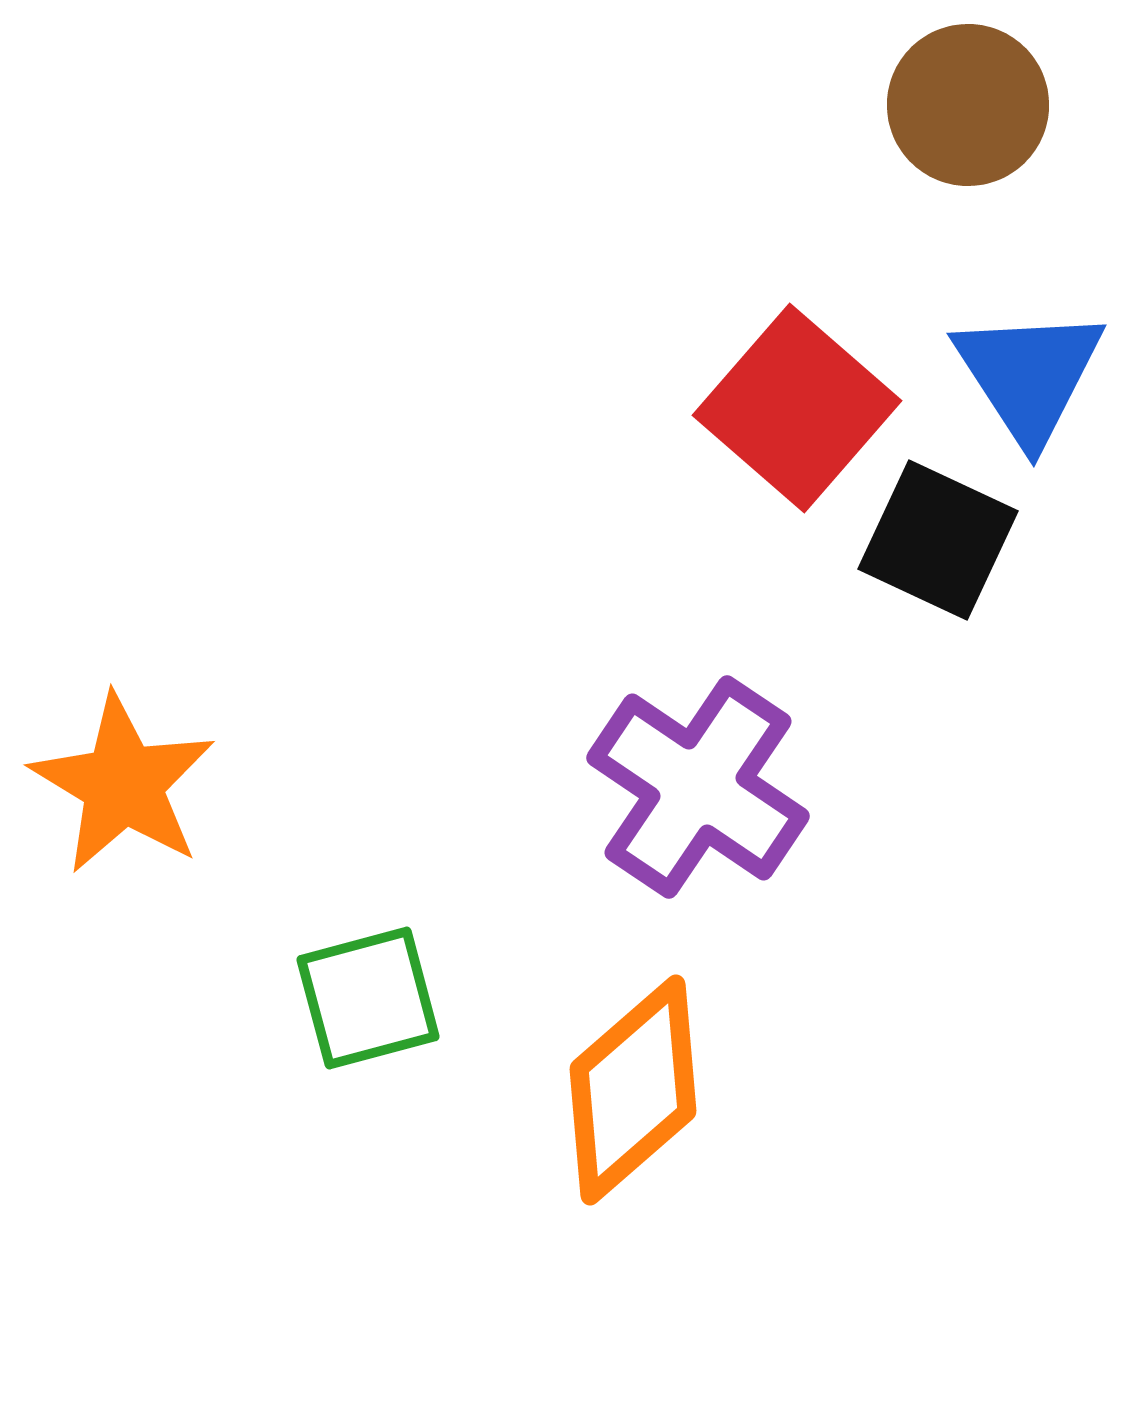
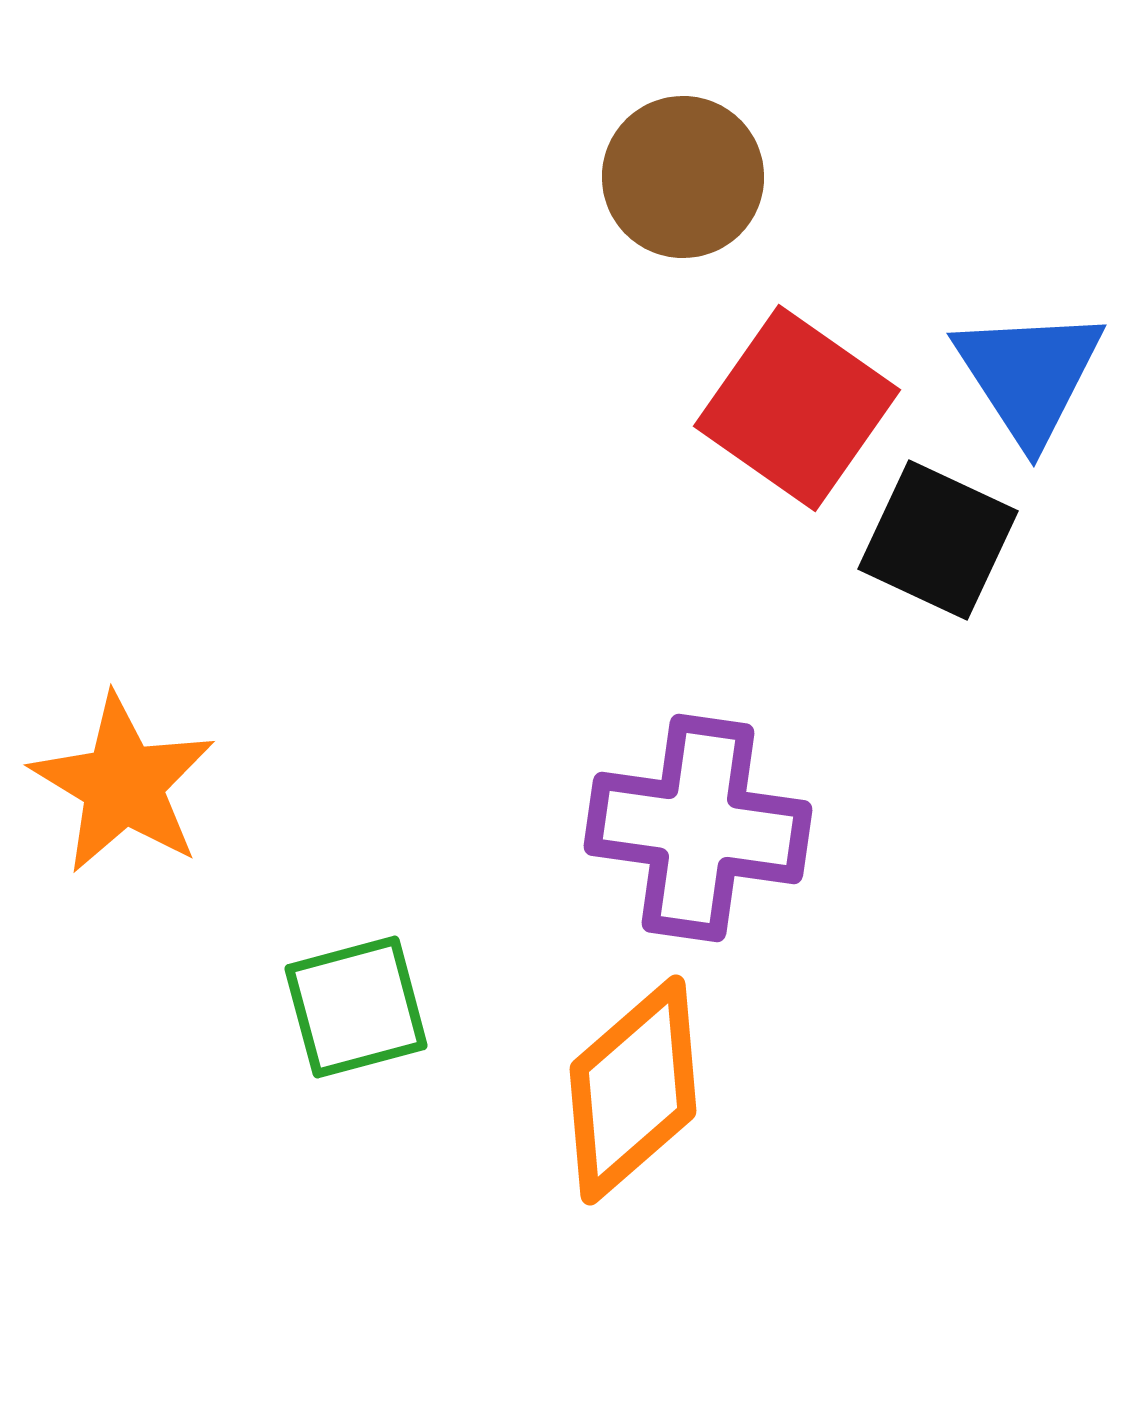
brown circle: moved 285 px left, 72 px down
red square: rotated 6 degrees counterclockwise
purple cross: moved 41 px down; rotated 26 degrees counterclockwise
green square: moved 12 px left, 9 px down
